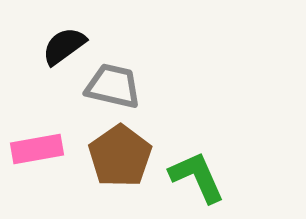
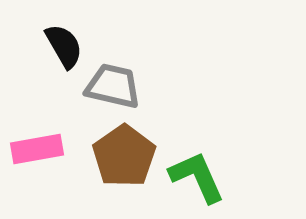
black semicircle: rotated 96 degrees clockwise
brown pentagon: moved 4 px right
